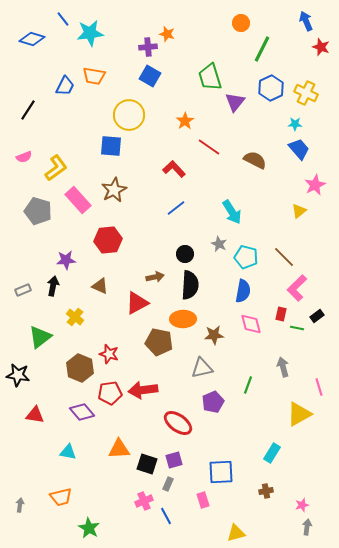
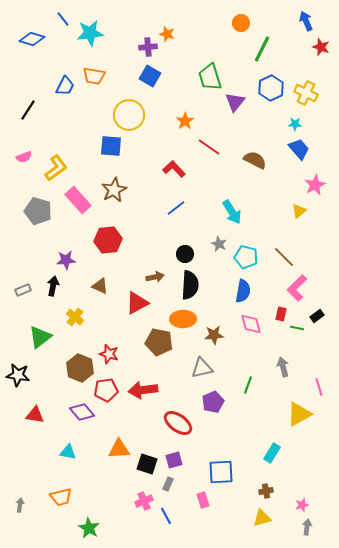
red pentagon at (110, 393): moved 4 px left, 3 px up
yellow triangle at (236, 533): moved 26 px right, 15 px up
